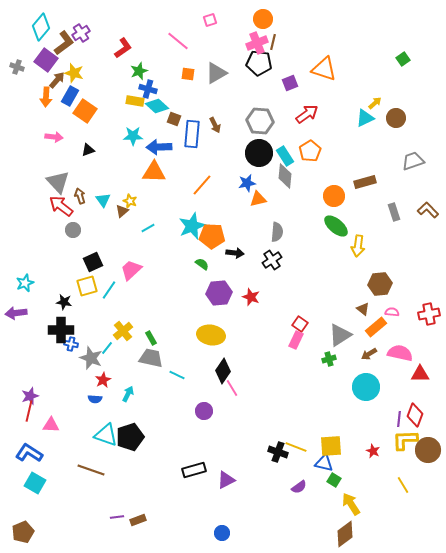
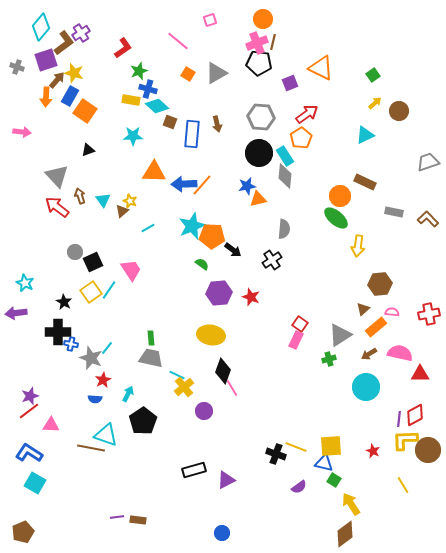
green square at (403, 59): moved 30 px left, 16 px down
purple square at (46, 60): rotated 35 degrees clockwise
orange triangle at (324, 69): moved 3 px left, 1 px up; rotated 8 degrees clockwise
orange square at (188, 74): rotated 24 degrees clockwise
yellow rectangle at (135, 101): moved 4 px left, 1 px up
cyan triangle at (365, 118): moved 17 px down
brown circle at (396, 118): moved 3 px right, 7 px up
brown square at (174, 119): moved 4 px left, 3 px down
gray hexagon at (260, 121): moved 1 px right, 4 px up
brown arrow at (215, 125): moved 2 px right, 1 px up; rotated 14 degrees clockwise
pink arrow at (54, 137): moved 32 px left, 5 px up
blue arrow at (159, 147): moved 25 px right, 37 px down
orange pentagon at (310, 151): moved 9 px left, 13 px up
gray trapezoid at (413, 161): moved 15 px right, 1 px down
gray triangle at (58, 182): moved 1 px left, 6 px up
brown rectangle at (365, 182): rotated 40 degrees clockwise
blue star at (247, 183): moved 3 px down
orange circle at (334, 196): moved 6 px right
red arrow at (61, 206): moved 4 px left, 1 px down
brown L-shape at (428, 210): moved 9 px down
gray rectangle at (394, 212): rotated 60 degrees counterclockwise
green ellipse at (336, 226): moved 8 px up
gray circle at (73, 230): moved 2 px right, 22 px down
gray semicircle at (277, 232): moved 7 px right, 3 px up
black arrow at (235, 253): moved 2 px left, 3 px up; rotated 30 degrees clockwise
pink trapezoid at (131, 270): rotated 100 degrees clockwise
cyan star at (25, 283): rotated 24 degrees counterclockwise
yellow square at (87, 286): moved 4 px right, 6 px down; rotated 20 degrees counterclockwise
black star at (64, 302): rotated 21 degrees clockwise
brown triangle at (363, 309): rotated 40 degrees clockwise
black cross at (61, 330): moved 3 px left, 2 px down
yellow cross at (123, 331): moved 61 px right, 56 px down
green rectangle at (151, 338): rotated 24 degrees clockwise
black diamond at (223, 371): rotated 15 degrees counterclockwise
red line at (29, 411): rotated 40 degrees clockwise
red diamond at (415, 415): rotated 40 degrees clockwise
black pentagon at (130, 437): moved 13 px right, 16 px up; rotated 16 degrees counterclockwise
black cross at (278, 452): moved 2 px left, 2 px down
brown line at (91, 470): moved 22 px up; rotated 8 degrees counterclockwise
brown rectangle at (138, 520): rotated 28 degrees clockwise
